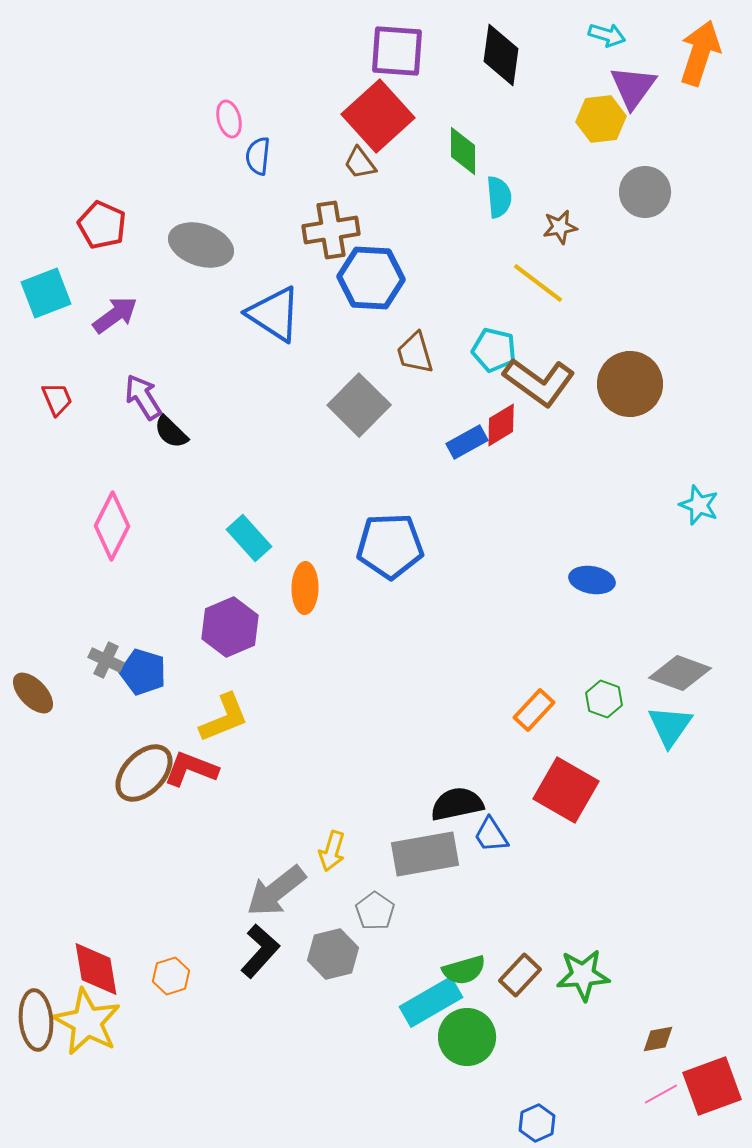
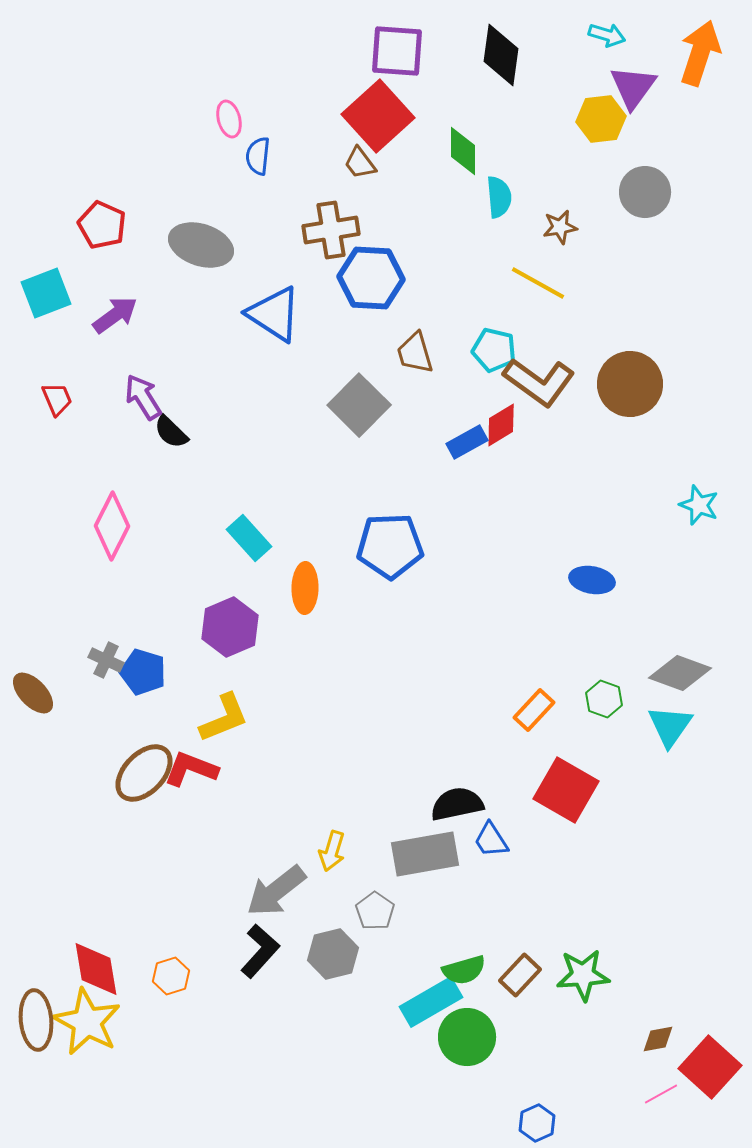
yellow line at (538, 283): rotated 8 degrees counterclockwise
blue trapezoid at (491, 835): moved 5 px down
red square at (712, 1086): moved 2 px left, 19 px up; rotated 28 degrees counterclockwise
